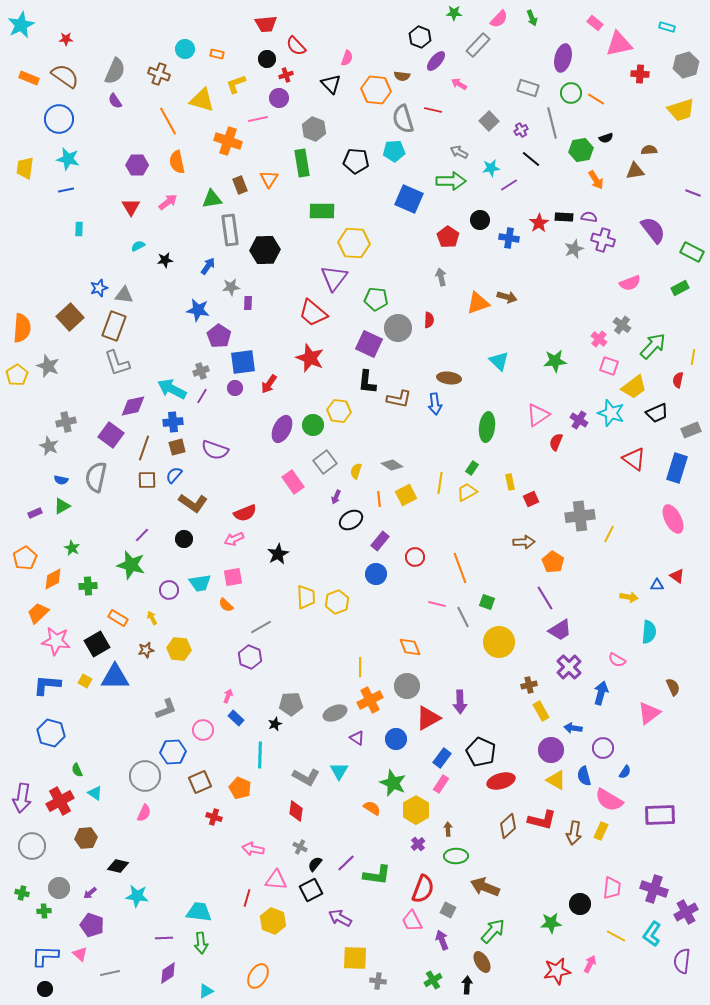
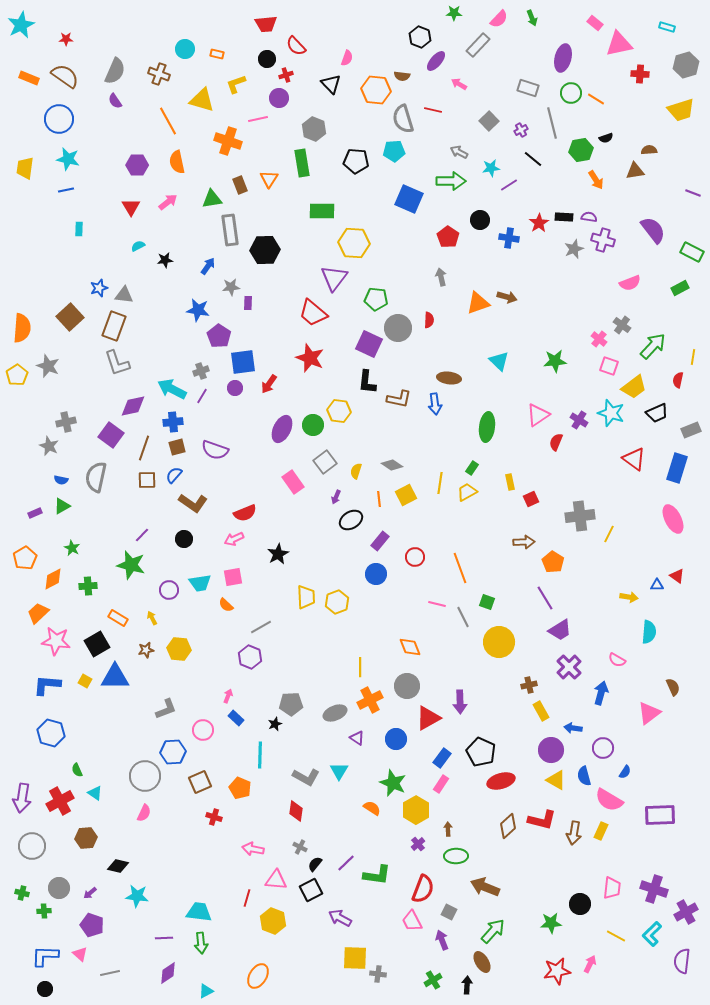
black line at (531, 159): moved 2 px right
gray square at (448, 910): moved 1 px right, 2 px down
cyan L-shape at (652, 934): rotated 10 degrees clockwise
gray cross at (378, 981): moved 7 px up
